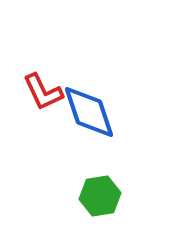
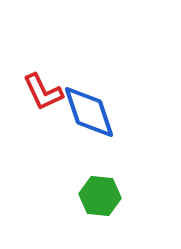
green hexagon: rotated 15 degrees clockwise
